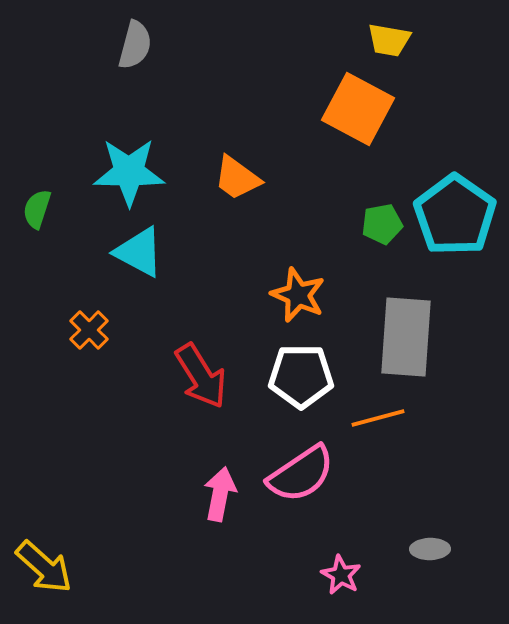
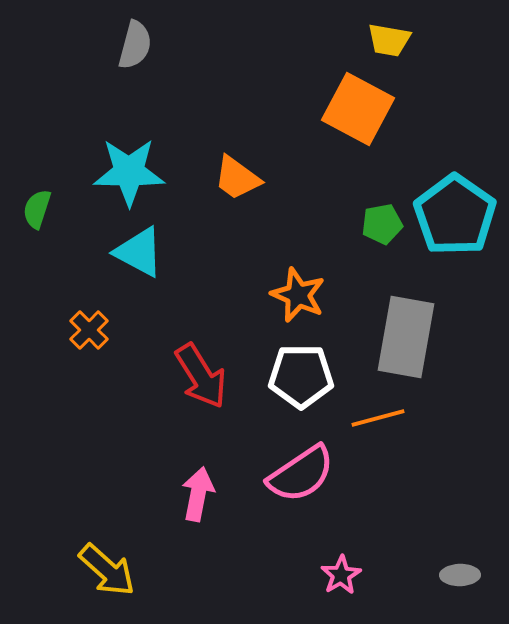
gray rectangle: rotated 6 degrees clockwise
pink arrow: moved 22 px left
gray ellipse: moved 30 px right, 26 px down
yellow arrow: moved 63 px right, 3 px down
pink star: rotated 12 degrees clockwise
